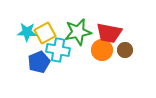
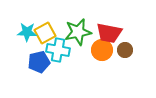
blue pentagon: rotated 10 degrees clockwise
